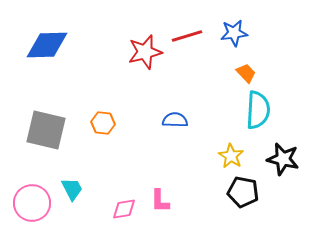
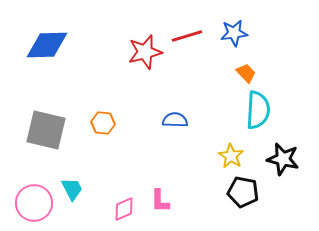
pink circle: moved 2 px right
pink diamond: rotated 15 degrees counterclockwise
